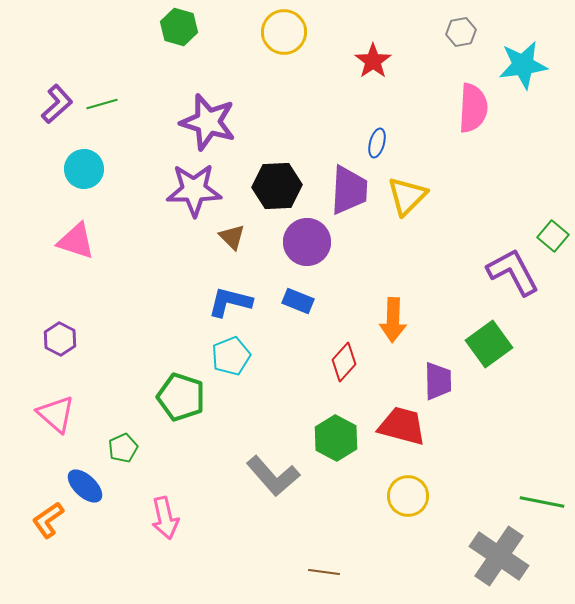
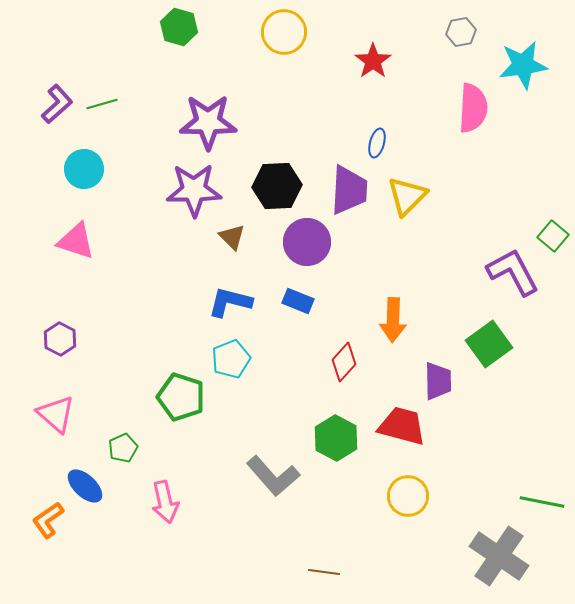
purple star at (208, 122): rotated 16 degrees counterclockwise
cyan pentagon at (231, 356): moved 3 px down
pink arrow at (165, 518): moved 16 px up
